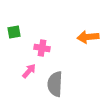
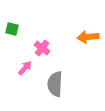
green square: moved 2 px left, 3 px up; rotated 24 degrees clockwise
pink cross: rotated 28 degrees clockwise
pink arrow: moved 4 px left, 3 px up
